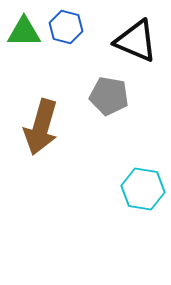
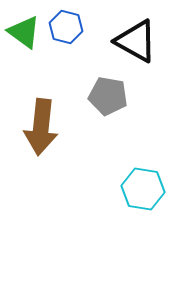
green triangle: rotated 36 degrees clockwise
black triangle: rotated 6 degrees clockwise
gray pentagon: moved 1 px left
brown arrow: rotated 10 degrees counterclockwise
